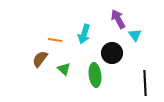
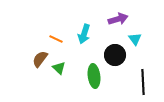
purple arrow: rotated 102 degrees clockwise
cyan triangle: moved 4 px down
orange line: moved 1 px right, 1 px up; rotated 16 degrees clockwise
black circle: moved 3 px right, 2 px down
green triangle: moved 5 px left, 1 px up
green ellipse: moved 1 px left, 1 px down
black line: moved 2 px left, 1 px up
